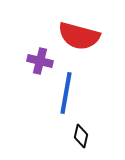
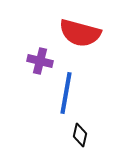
red semicircle: moved 1 px right, 3 px up
black diamond: moved 1 px left, 1 px up
